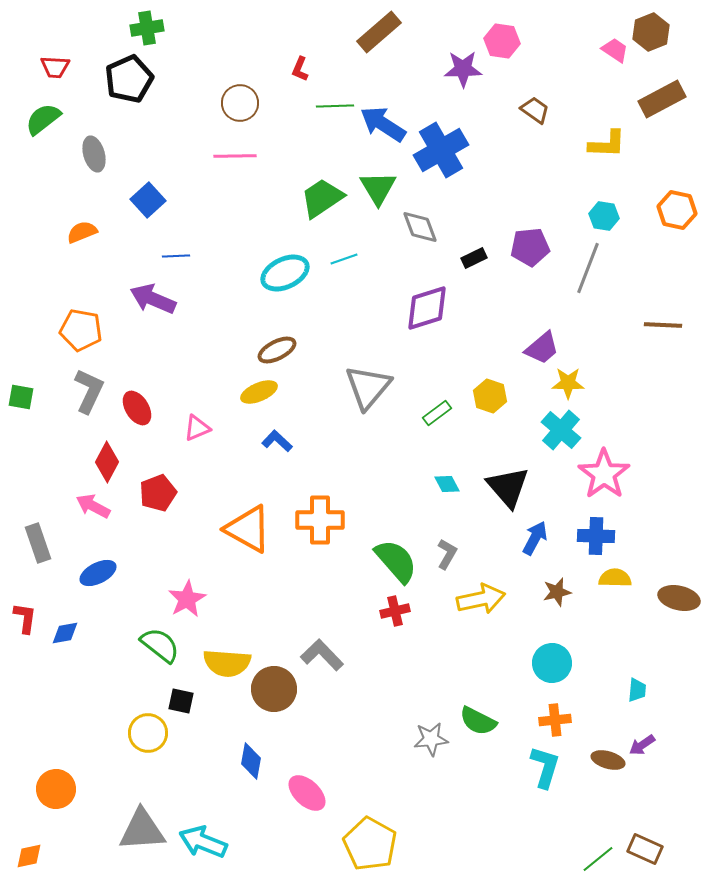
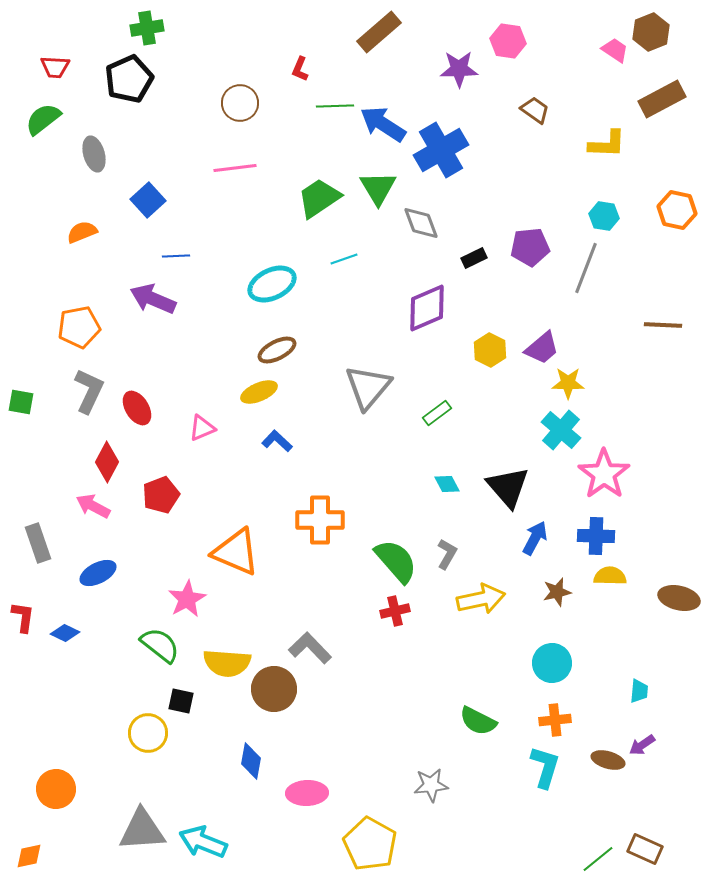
pink hexagon at (502, 41): moved 6 px right
purple star at (463, 69): moved 4 px left
pink line at (235, 156): moved 12 px down; rotated 6 degrees counterclockwise
green trapezoid at (322, 198): moved 3 px left
gray diamond at (420, 227): moved 1 px right, 4 px up
gray line at (588, 268): moved 2 px left
cyan ellipse at (285, 273): moved 13 px left, 11 px down
purple diamond at (427, 308): rotated 6 degrees counterclockwise
orange pentagon at (81, 330): moved 2 px left, 3 px up; rotated 21 degrees counterclockwise
yellow hexagon at (490, 396): moved 46 px up; rotated 8 degrees clockwise
green square at (21, 397): moved 5 px down
pink triangle at (197, 428): moved 5 px right
red pentagon at (158, 493): moved 3 px right, 2 px down
orange triangle at (248, 529): moved 12 px left, 23 px down; rotated 6 degrees counterclockwise
yellow semicircle at (615, 578): moved 5 px left, 2 px up
red L-shape at (25, 618): moved 2 px left, 1 px up
blue diamond at (65, 633): rotated 36 degrees clockwise
gray L-shape at (322, 655): moved 12 px left, 7 px up
cyan trapezoid at (637, 690): moved 2 px right, 1 px down
gray star at (431, 739): moved 46 px down
pink ellipse at (307, 793): rotated 45 degrees counterclockwise
